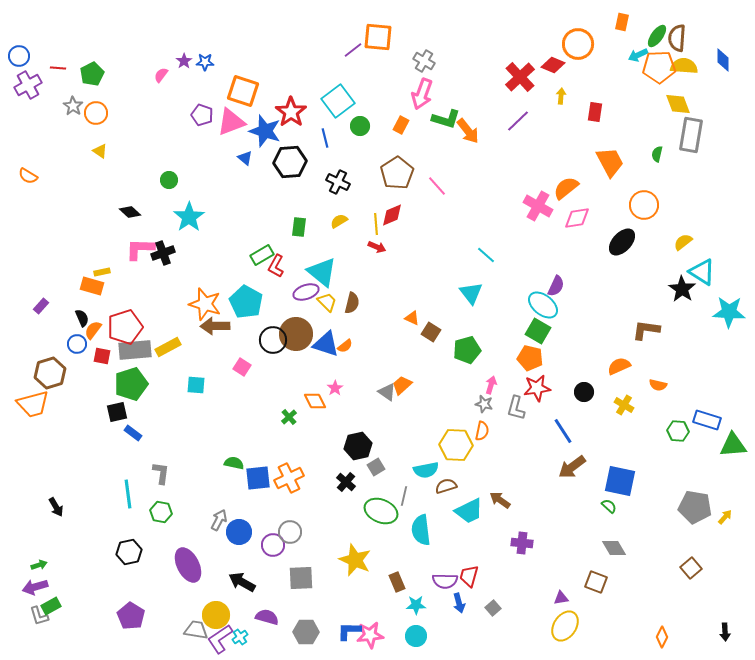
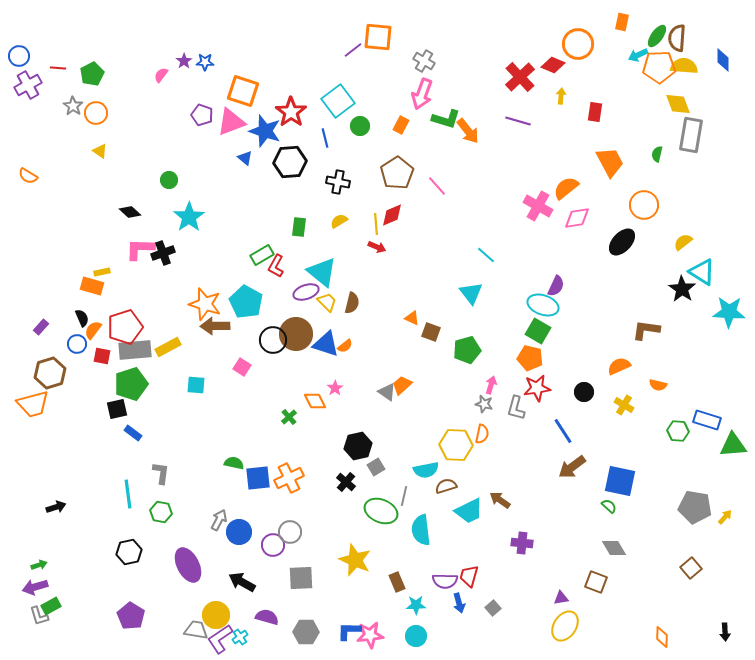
purple line at (518, 121): rotated 60 degrees clockwise
black cross at (338, 182): rotated 15 degrees counterclockwise
cyan ellipse at (543, 305): rotated 20 degrees counterclockwise
purple rectangle at (41, 306): moved 21 px down
brown square at (431, 332): rotated 12 degrees counterclockwise
black square at (117, 412): moved 3 px up
orange semicircle at (482, 431): moved 3 px down
black arrow at (56, 507): rotated 78 degrees counterclockwise
orange diamond at (662, 637): rotated 25 degrees counterclockwise
